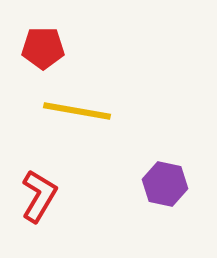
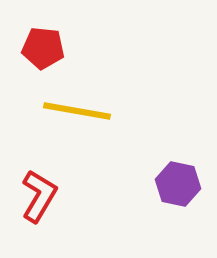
red pentagon: rotated 6 degrees clockwise
purple hexagon: moved 13 px right
